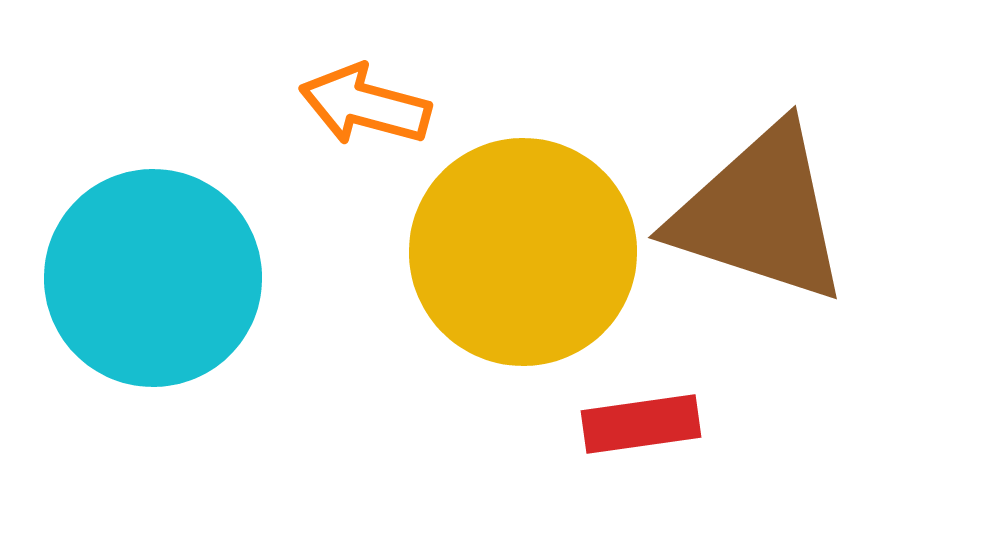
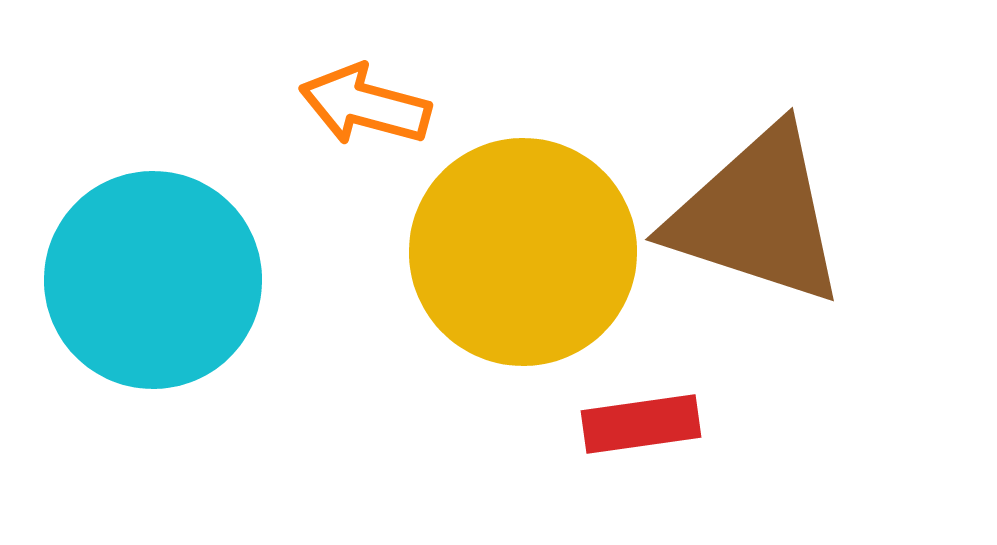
brown triangle: moved 3 px left, 2 px down
cyan circle: moved 2 px down
